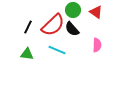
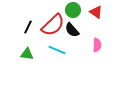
black semicircle: moved 1 px down
